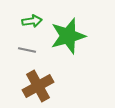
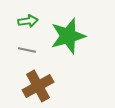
green arrow: moved 4 px left
